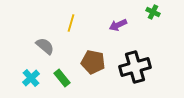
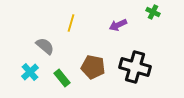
brown pentagon: moved 5 px down
black cross: rotated 32 degrees clockwise
cyan cross: moved 1 px left, 6 px up
